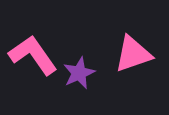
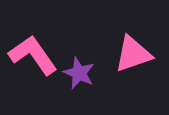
purple star: rotated 24 degrees counterclockwise
